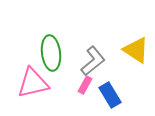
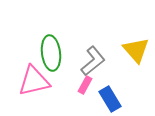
yellow triangle: rotated 16 degrees clockwise
pink triangle: moved 1 px right, 2 px up
blue rectangle: moved 4 px down
